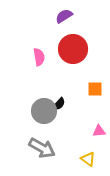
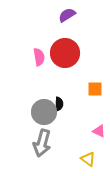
purple semicircle: moved 3 px right, 1 px up
red circle: moved 8 px left, 4 px down
black semicircle: rotated 40 degrees counterclockwise
gray circle: moved 1 px down
pink triangle: rotated 32 degrees clockwise
gray arrow: moved 5 px up; rotated 76 degrees clockwise
